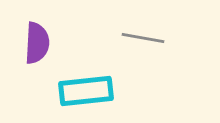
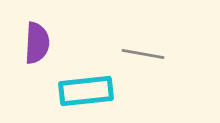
gray line: moved 16 px down
